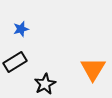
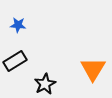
blue star: moved 3 px left, 4 px up; rotated 21 degrees clockwise
black rectangle: moved 1 px up
